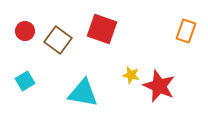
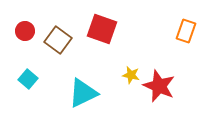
cyan square: moved 3 px right, 2 px up; rotated 18 degrees counterclockwise
cyan triangle: rotated 36 degrees counterclockwise
